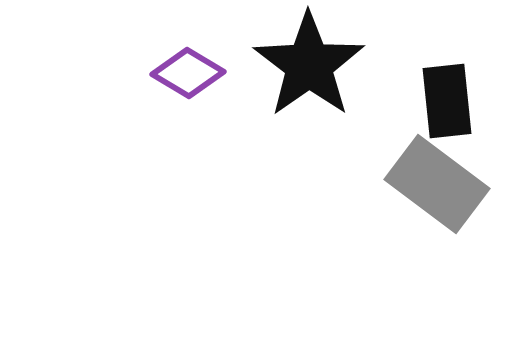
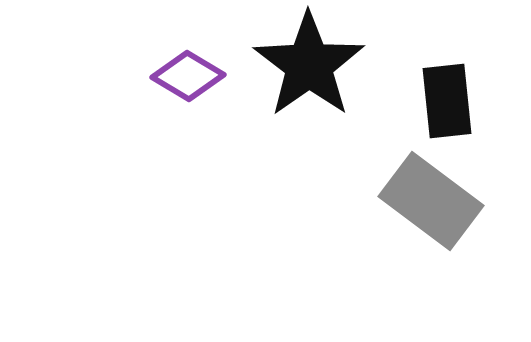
purple diamond: moved 3 px down
gray rectangle: moved 6 px left, 17 px down
